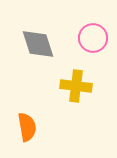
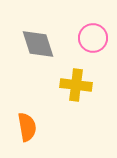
yellow cross: moved 1 px up
